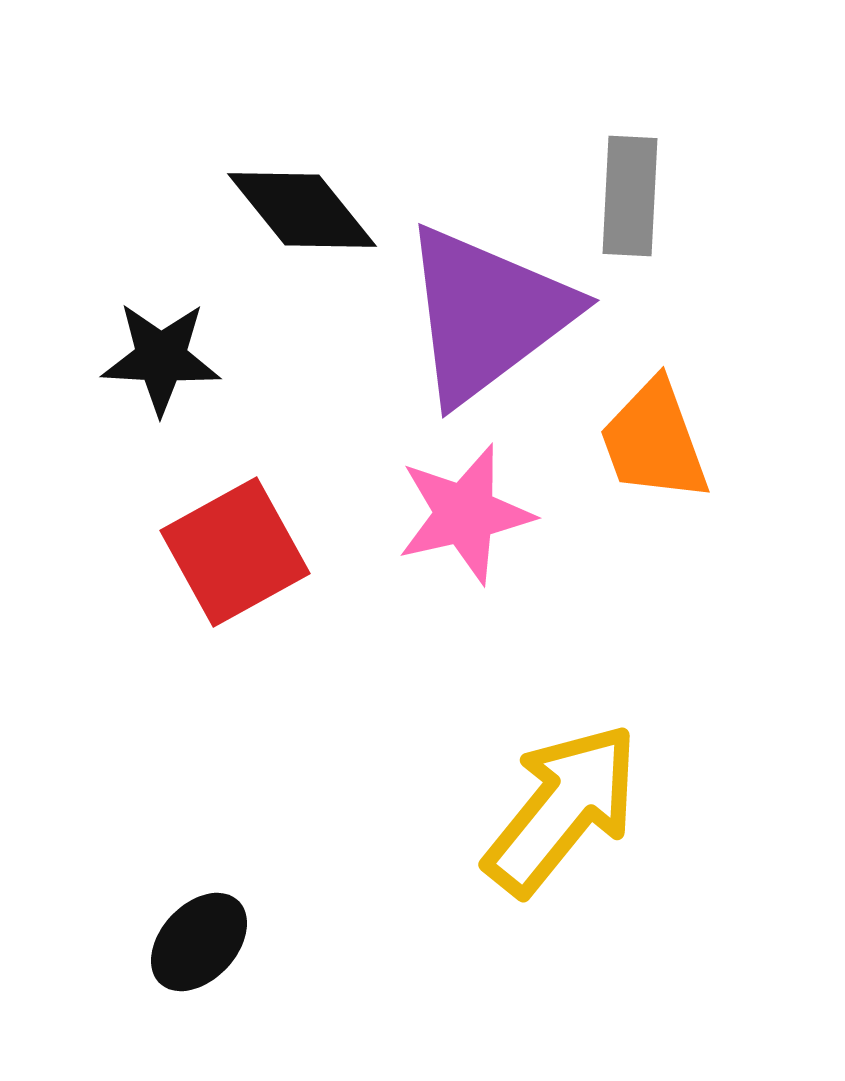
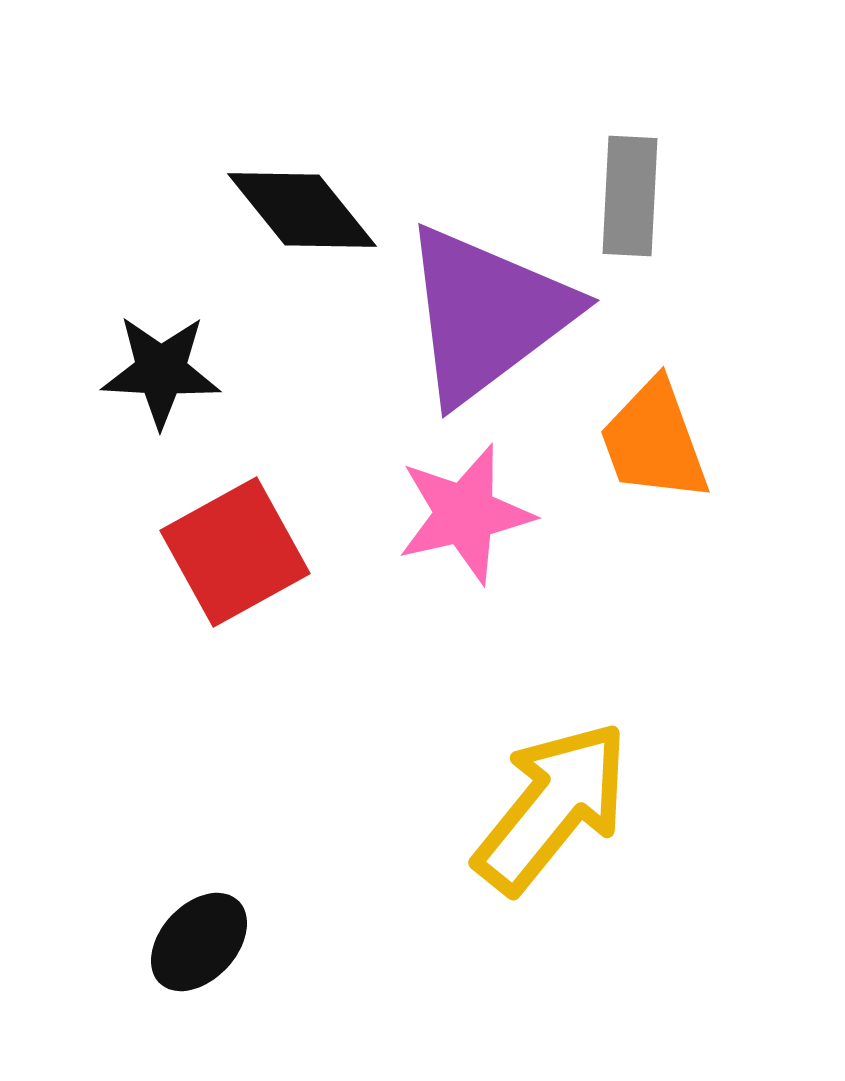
black star: moved 13 px down
yellow arrow: moved 10 px left, 2 px up
